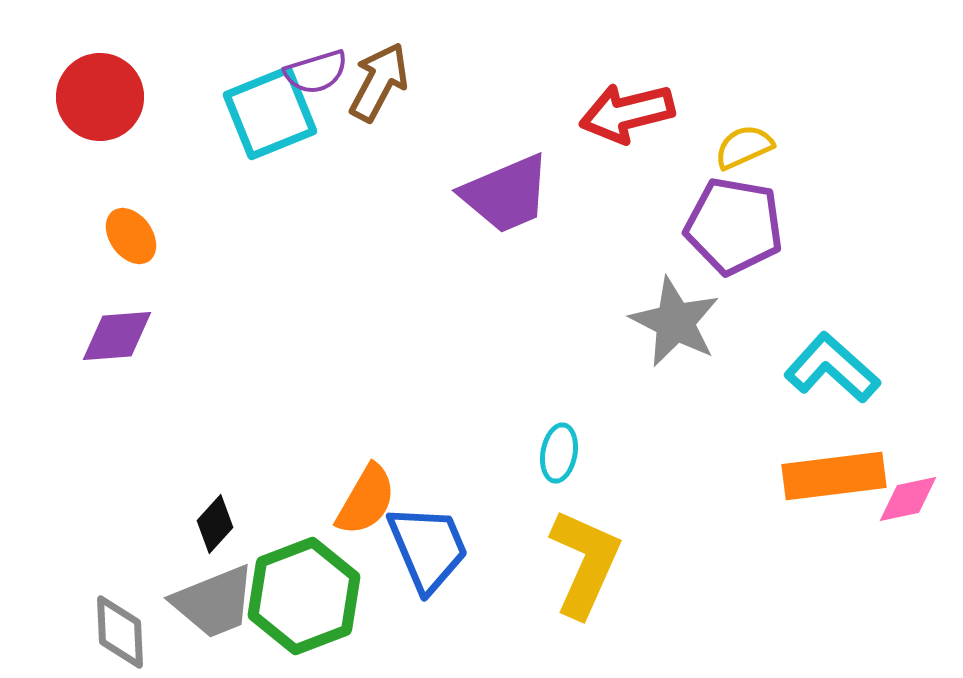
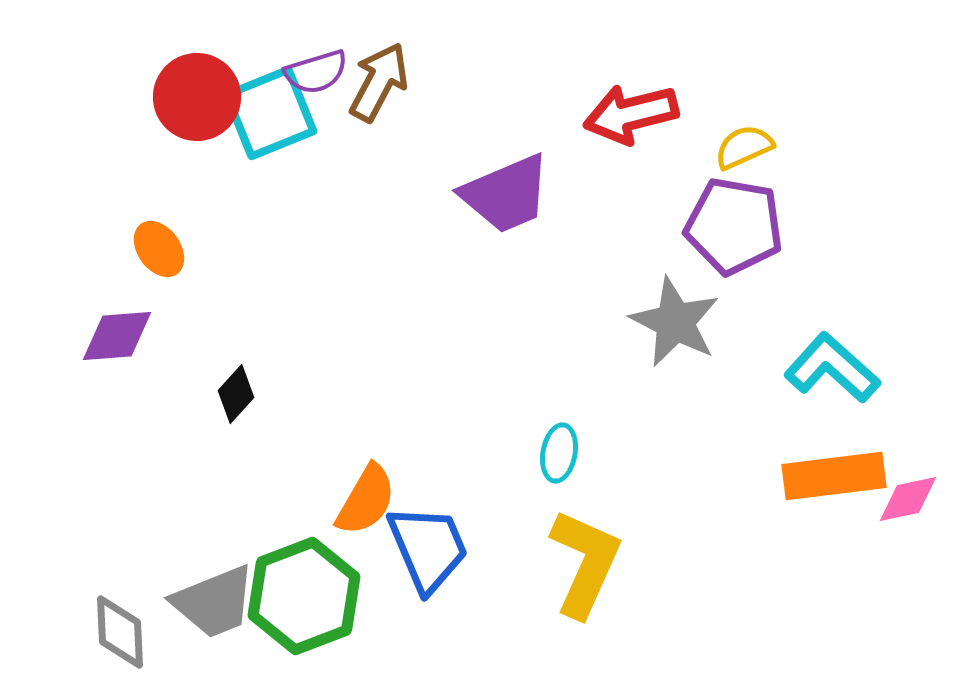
red circle: moved 97 px right
red arrow: moved 4 px right, 1 px down
orange ellipse: moved 28 px right, 13 px down
black diamond: moved 21 px right, 130 px up
